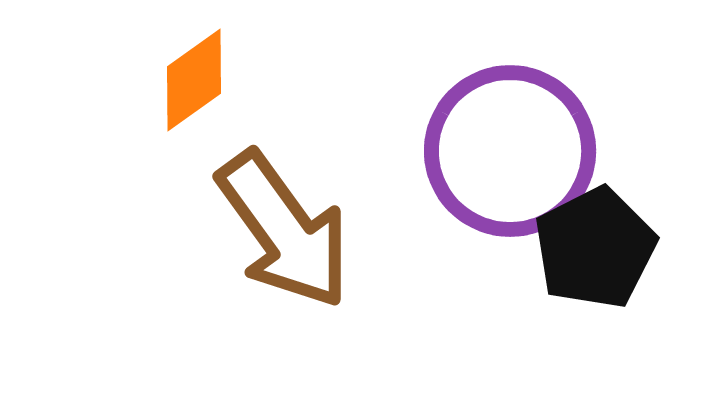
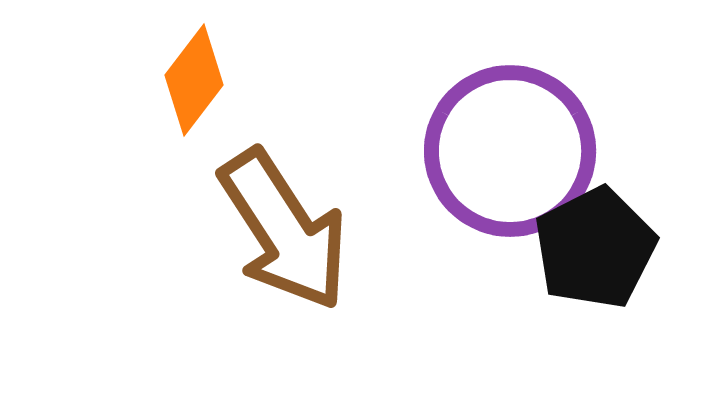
orange diamond: rotated 17 degrees counterclockwise
brown arrow: rotated 3 degrees clockwise
